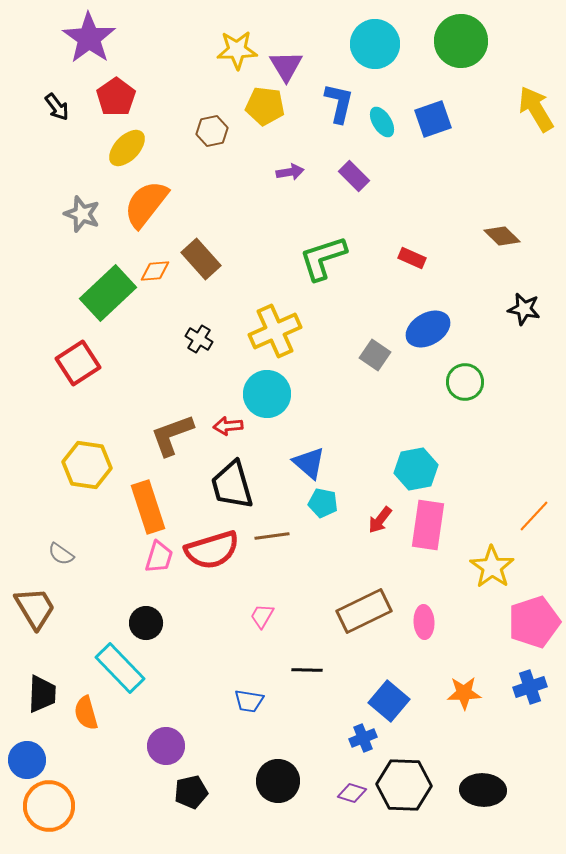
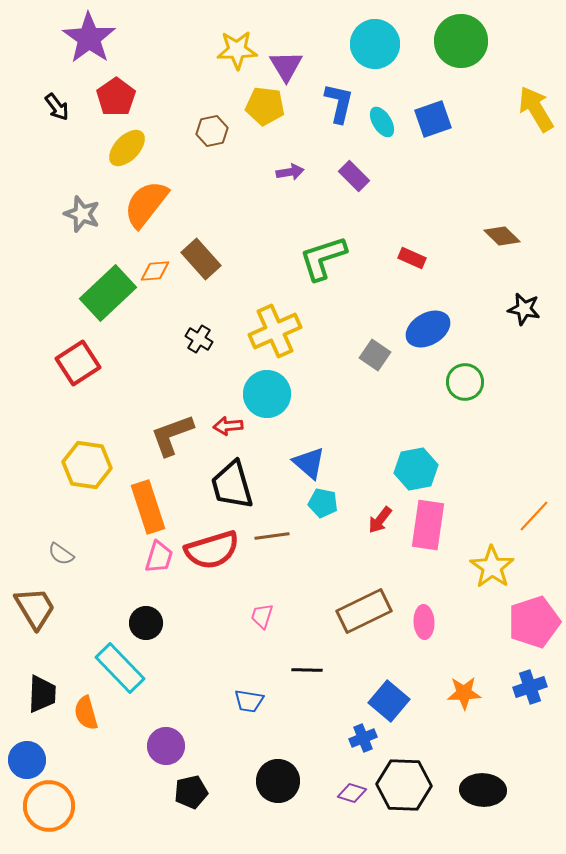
pink trapezoid at (262, 616): rotated 12 degrees counterclockwise
